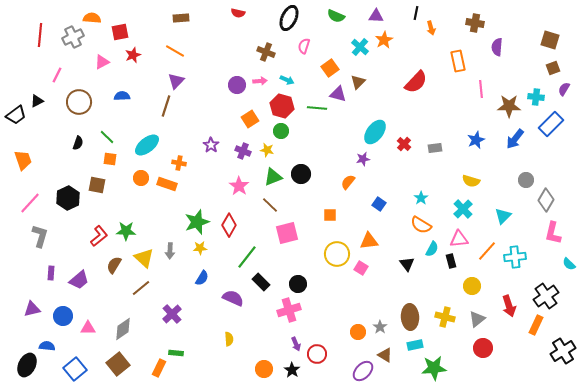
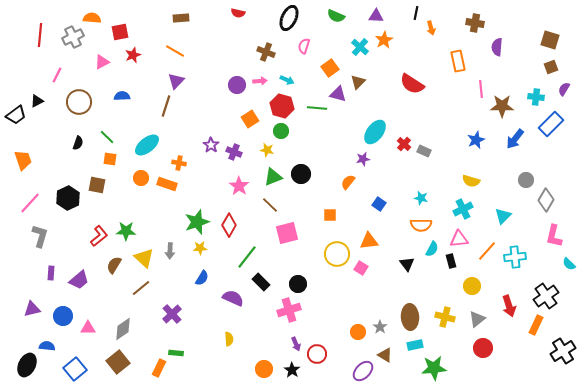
brown square at (553, 68): moved 2 px left, 1 px up
red semicircle at (416, 82): moved 4 px left, 2 px down; rotated 80 degrees clockwise
brown star at (509, 106): moved 7 px left
gray rectangle at (435, 148): moved 11 px left, 3 px down; rotated 32 degrees clockwise
purple cross at (243, 151): moved 9 px left, 1 px down
cyan star at (421, 198): rotated 24 degrees counterclockwise
cyan cross at (463, 209): rotated 18 degrees clockwise
orange semicircle at (421, 225): rotated 30 degrees counterclockwise
pink L-shape at (553, 233): moved 1 px right, 3 px down
brown square at (118, 364): moved 2 px up
